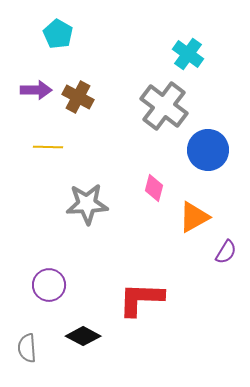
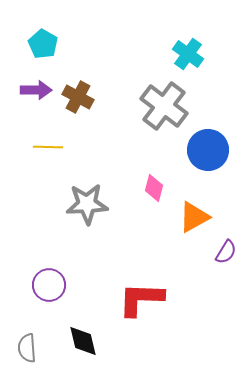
cyan pentagon: moved 15 px left, 10 px down
black diamond: moved 5 px down; rotated 48 degrees clockwise
